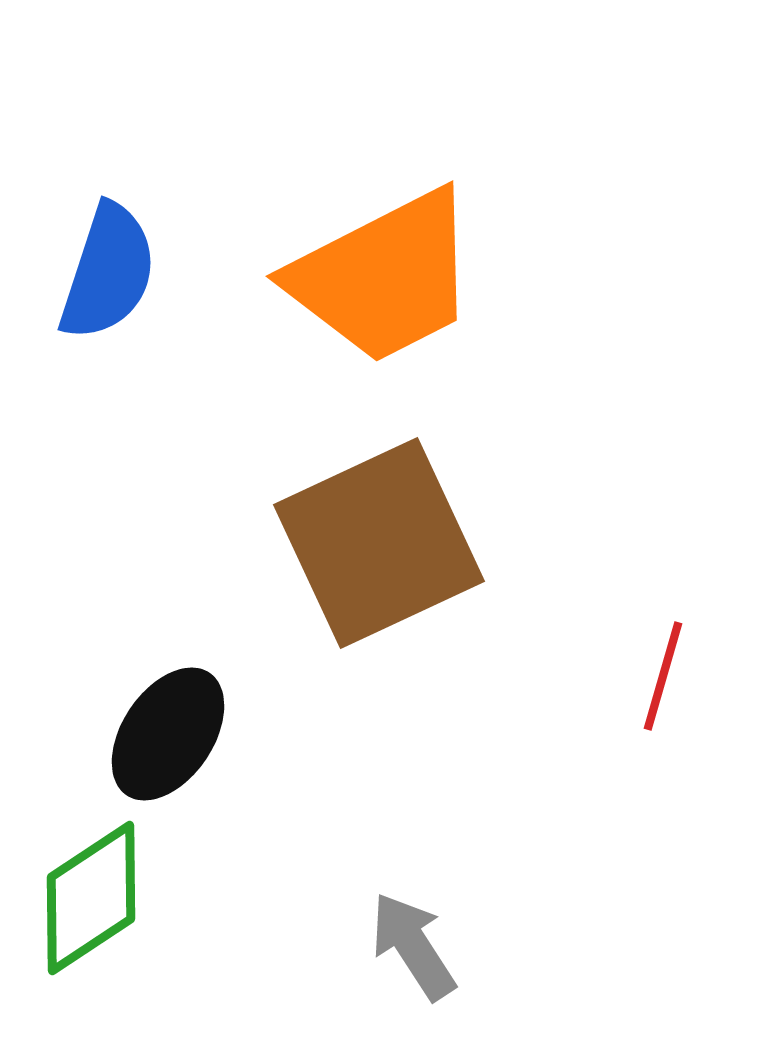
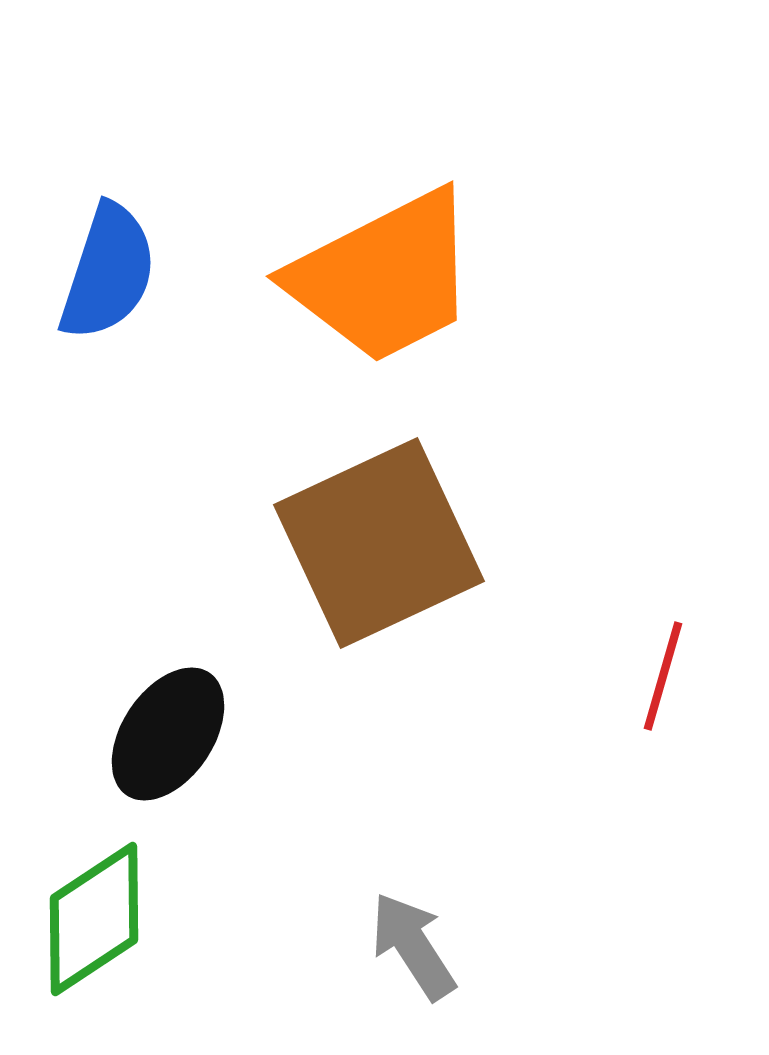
green diamond: moved 3 px right, 21 px down
